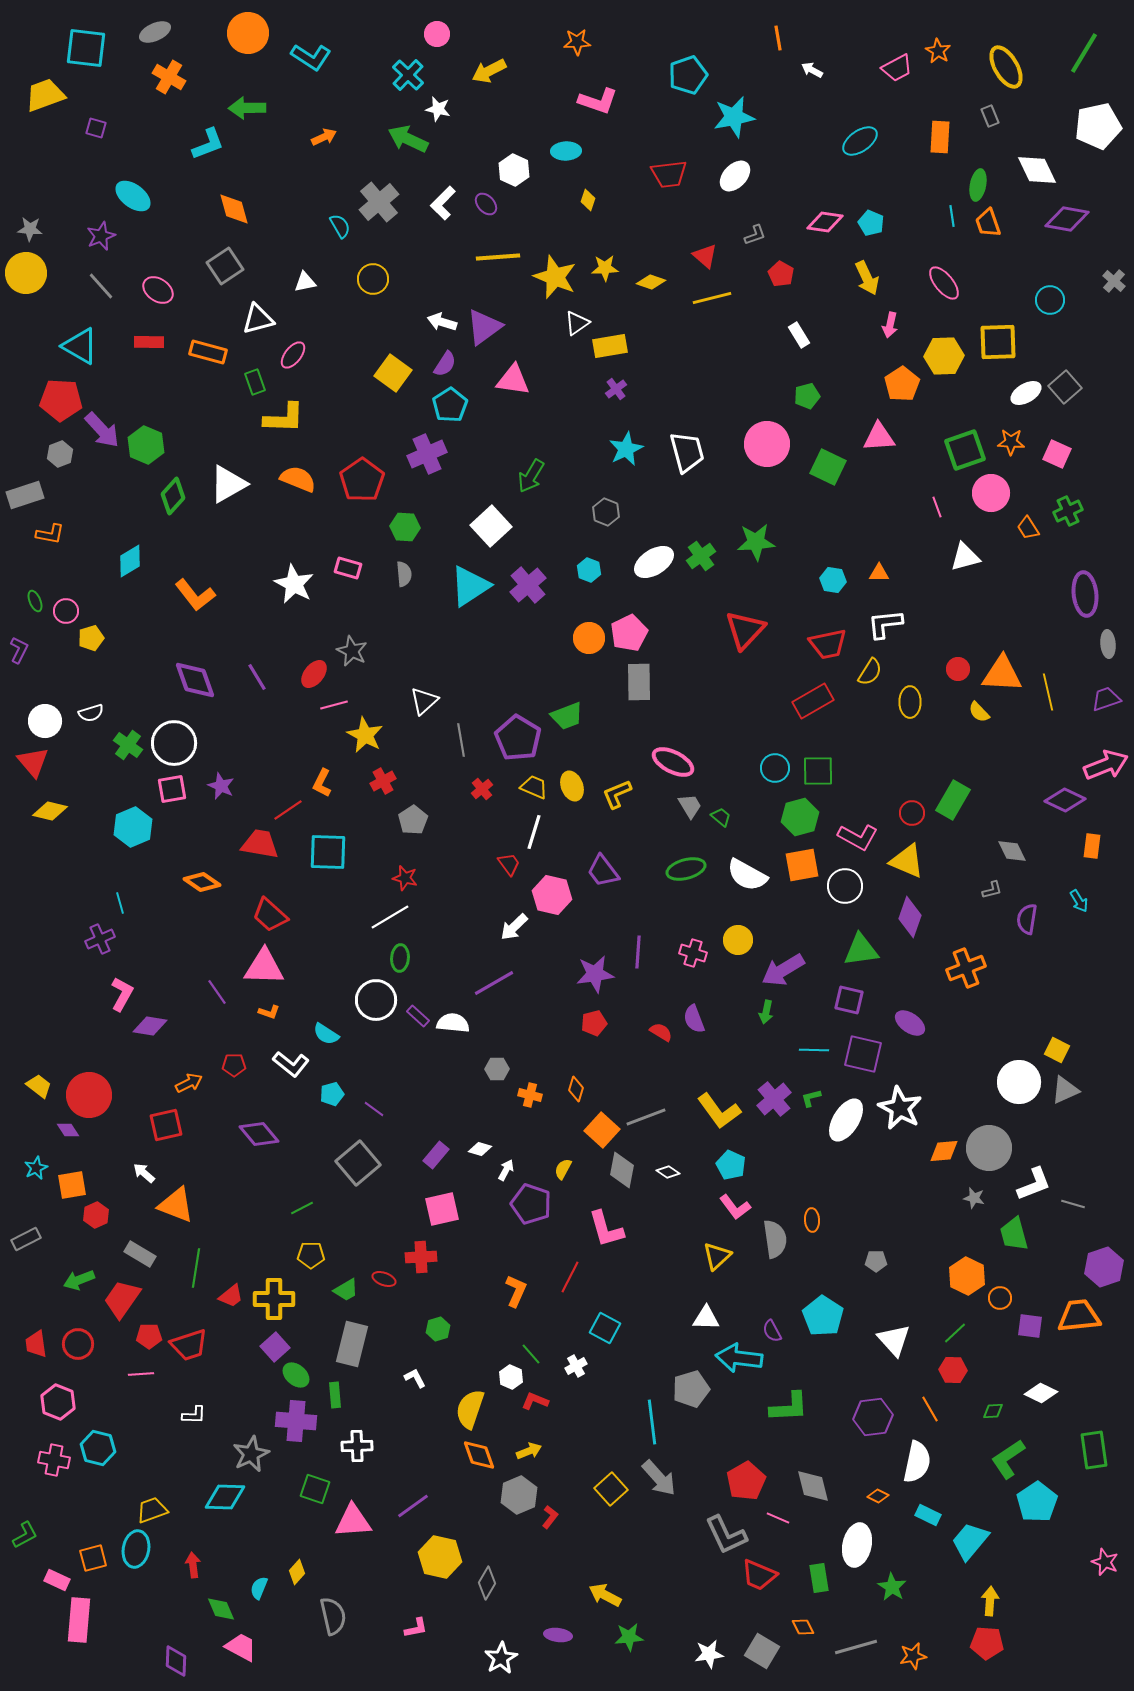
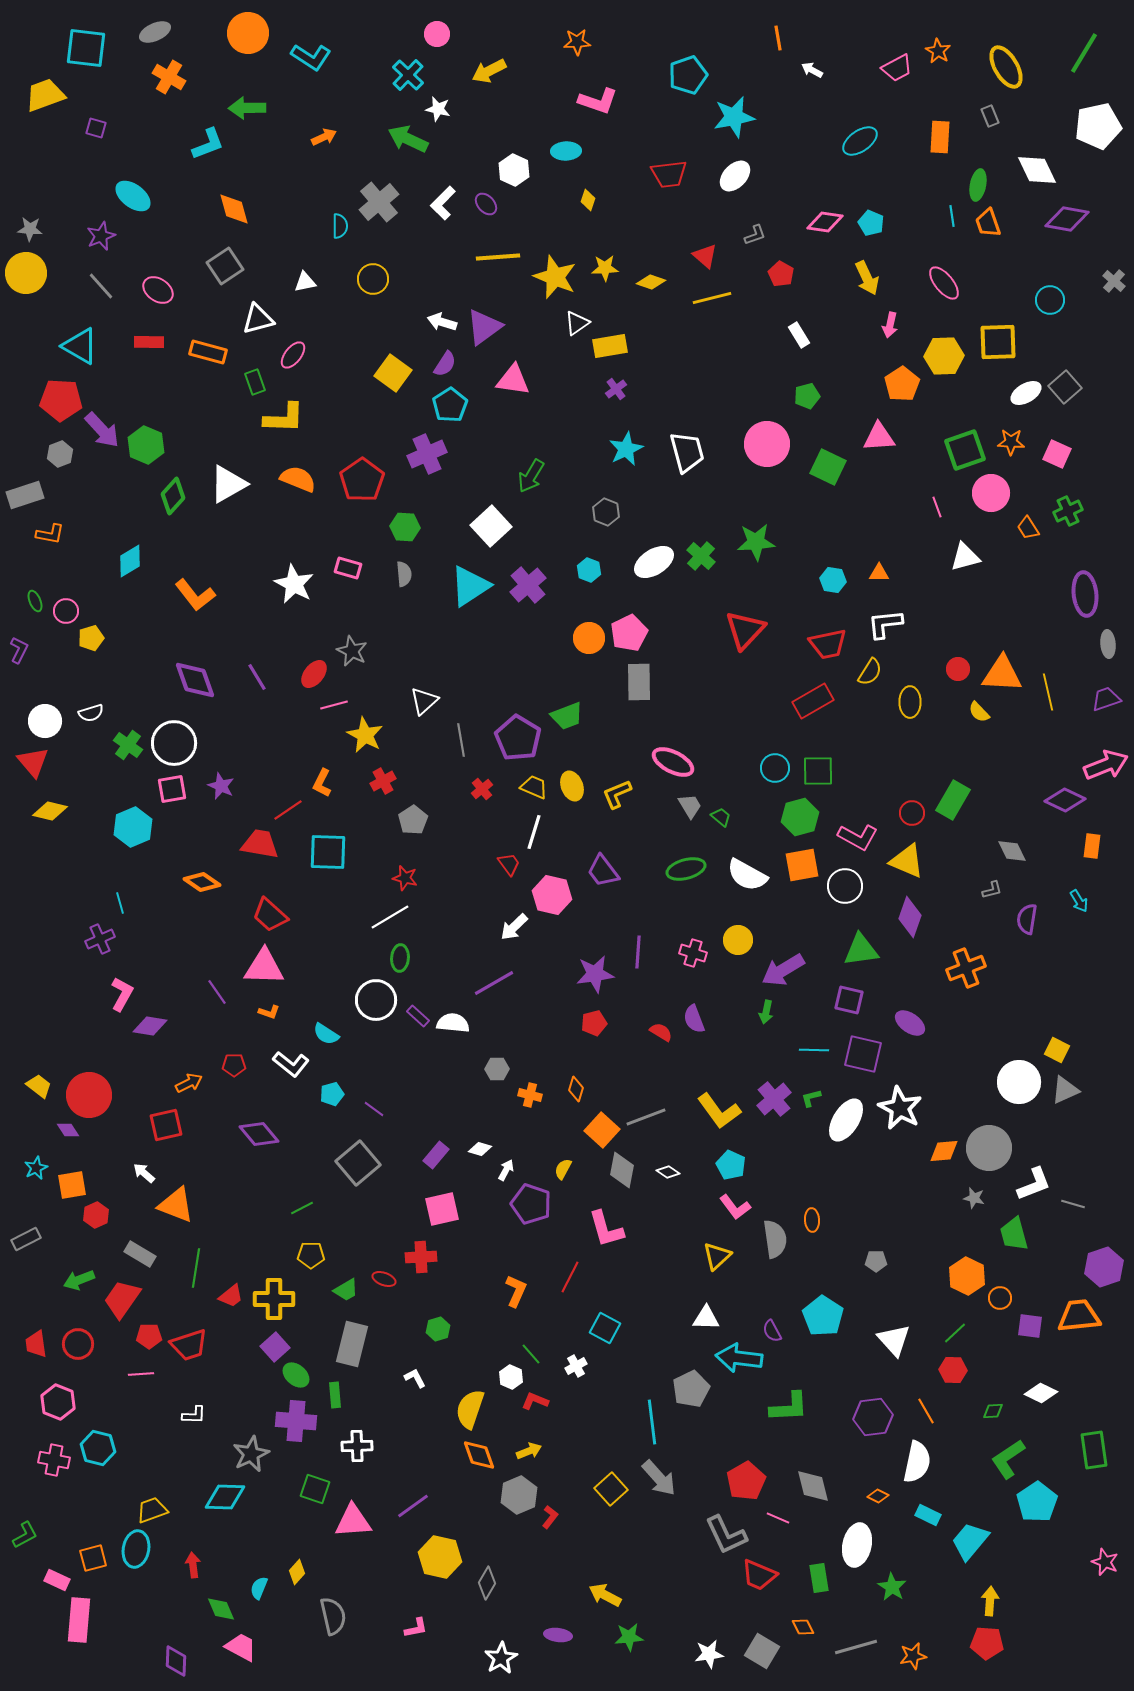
cyan semicircle at (340, 226): rotated 30 degrees clockwise
green cross at (701, 556): rotated 12 degrees counterclockwise
gray pentagon at (691, 1389): rotated 9 degrees counterclockwise
orange line at (930, 1409): moved 4 px left, 2 px down
